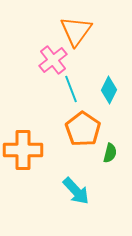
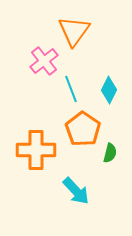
orange triangle: moved 2 px left
pink cross: moved 9 px left, 1 px down
orange cross: moved 13 px right
